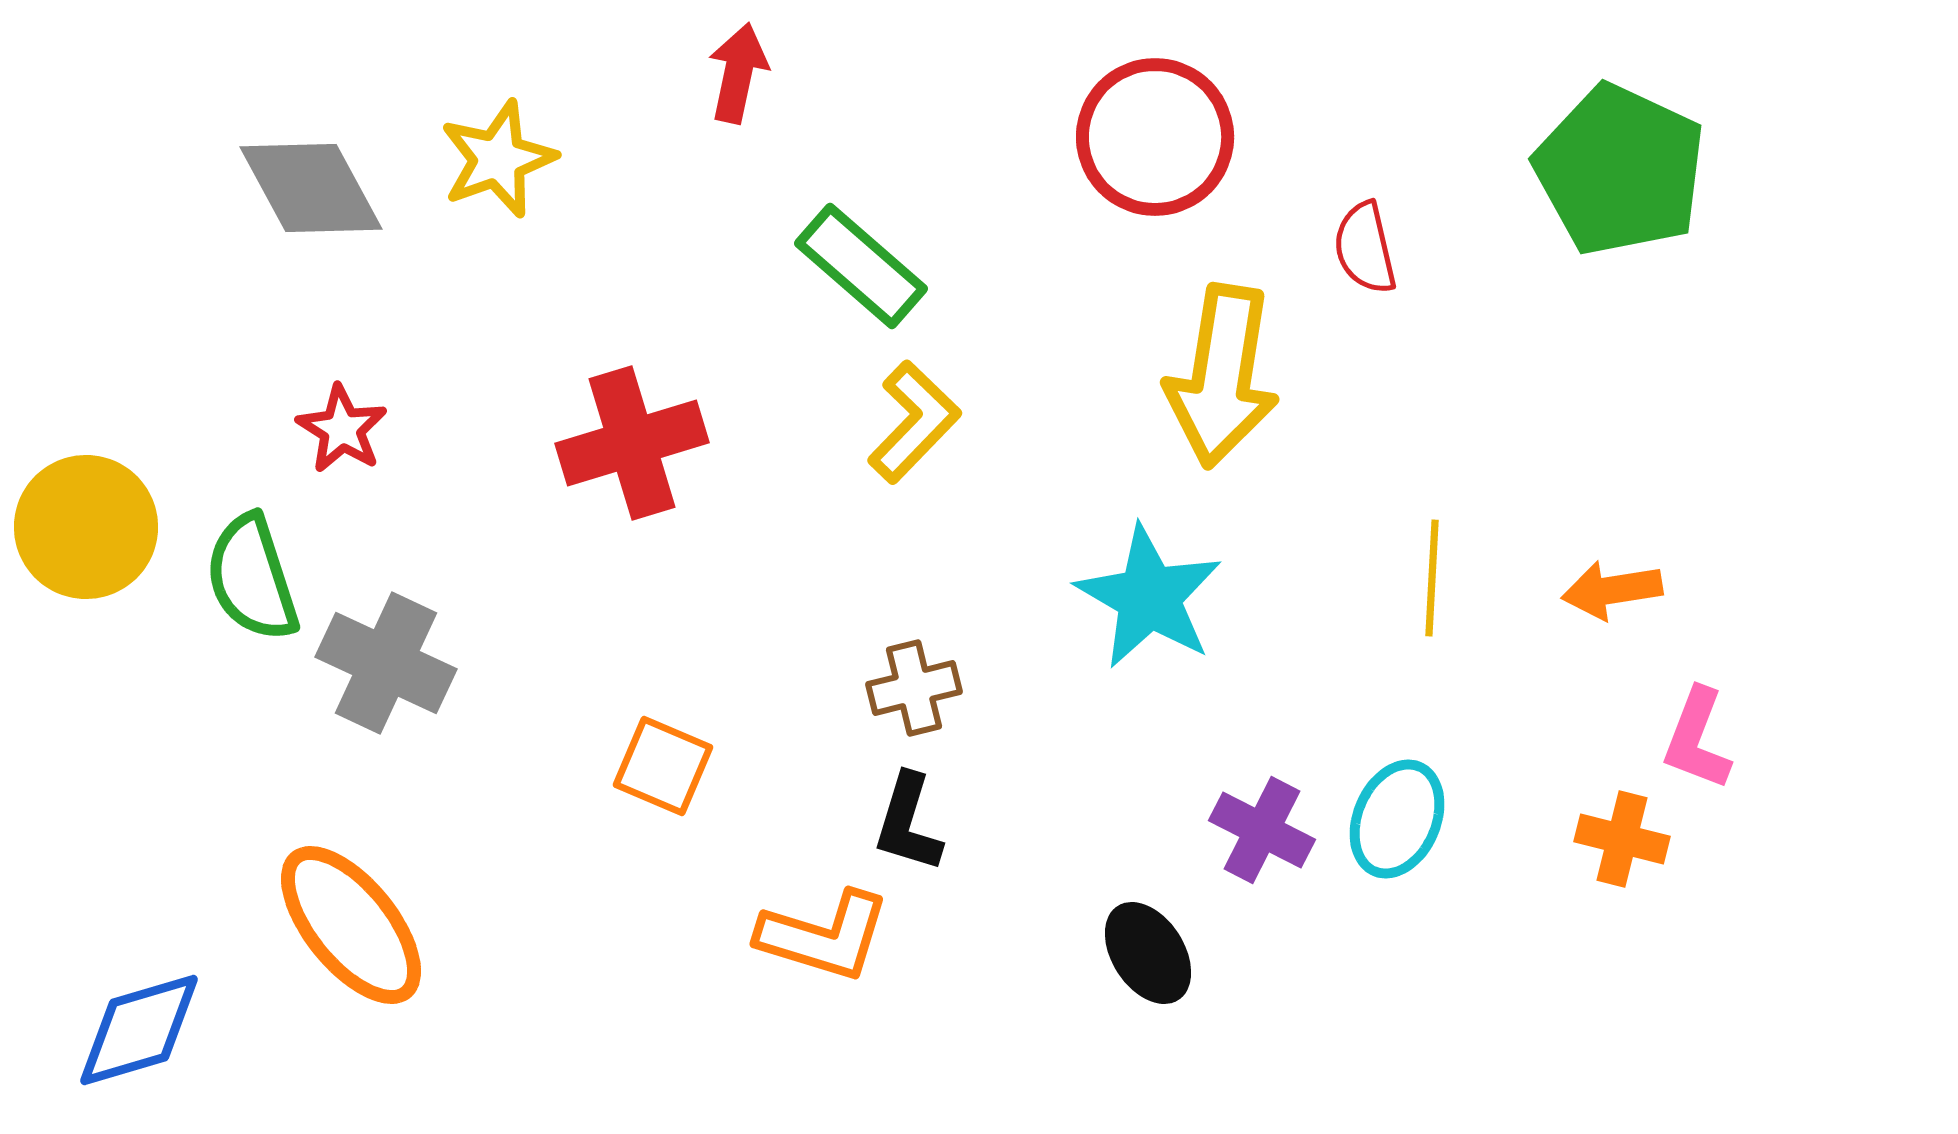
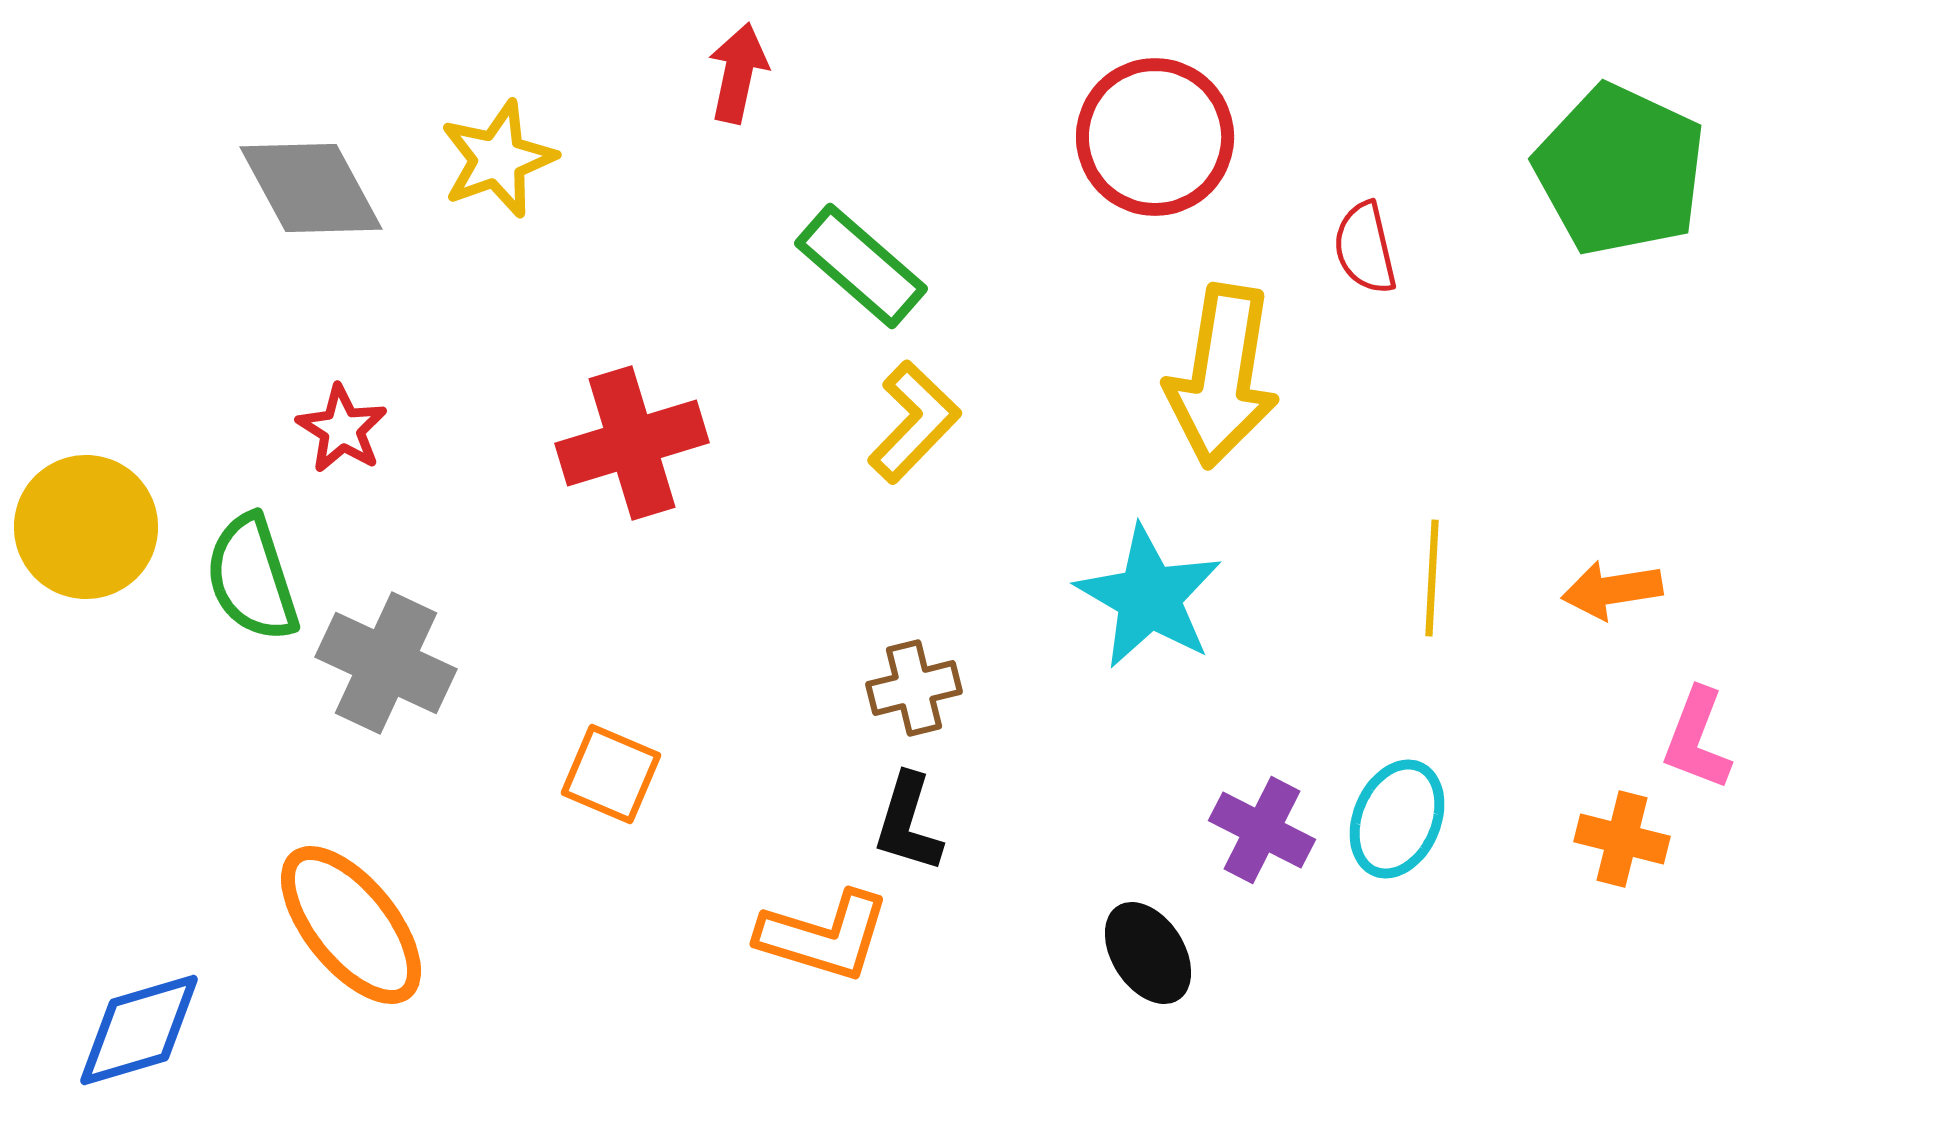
orange square: moved 52 px left, 8 px down
